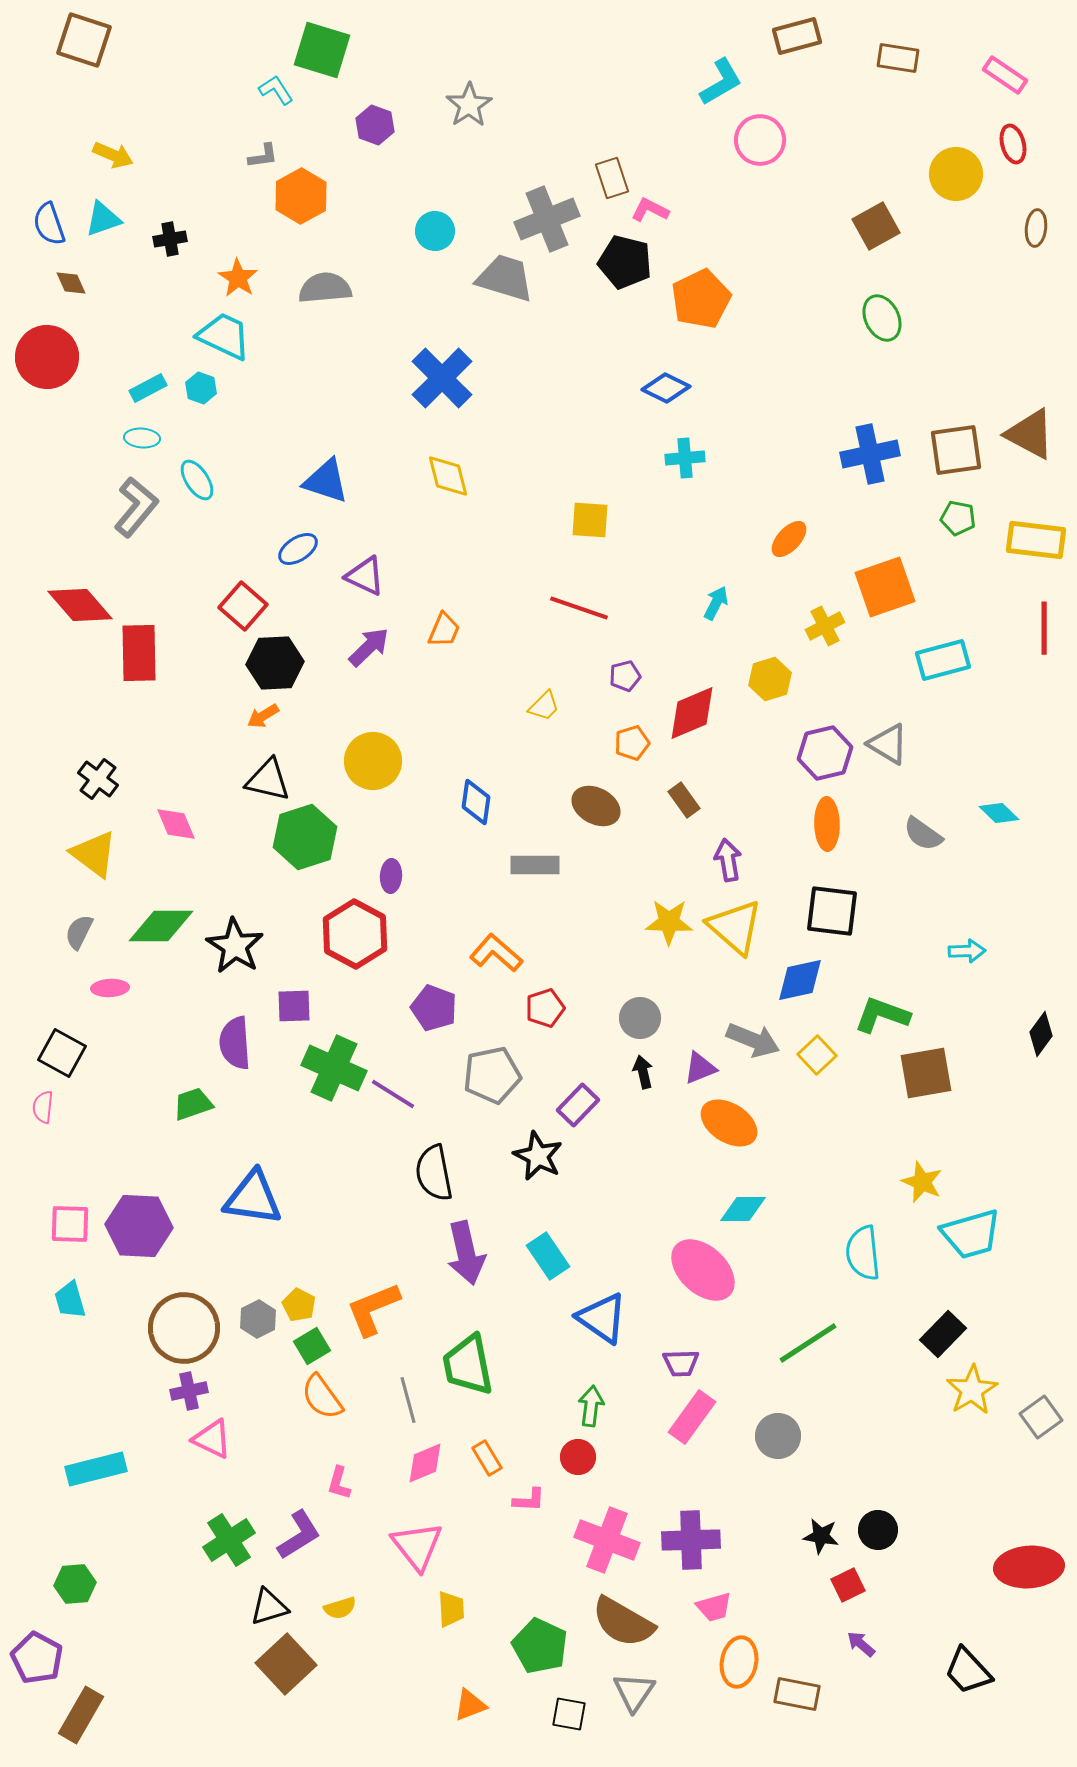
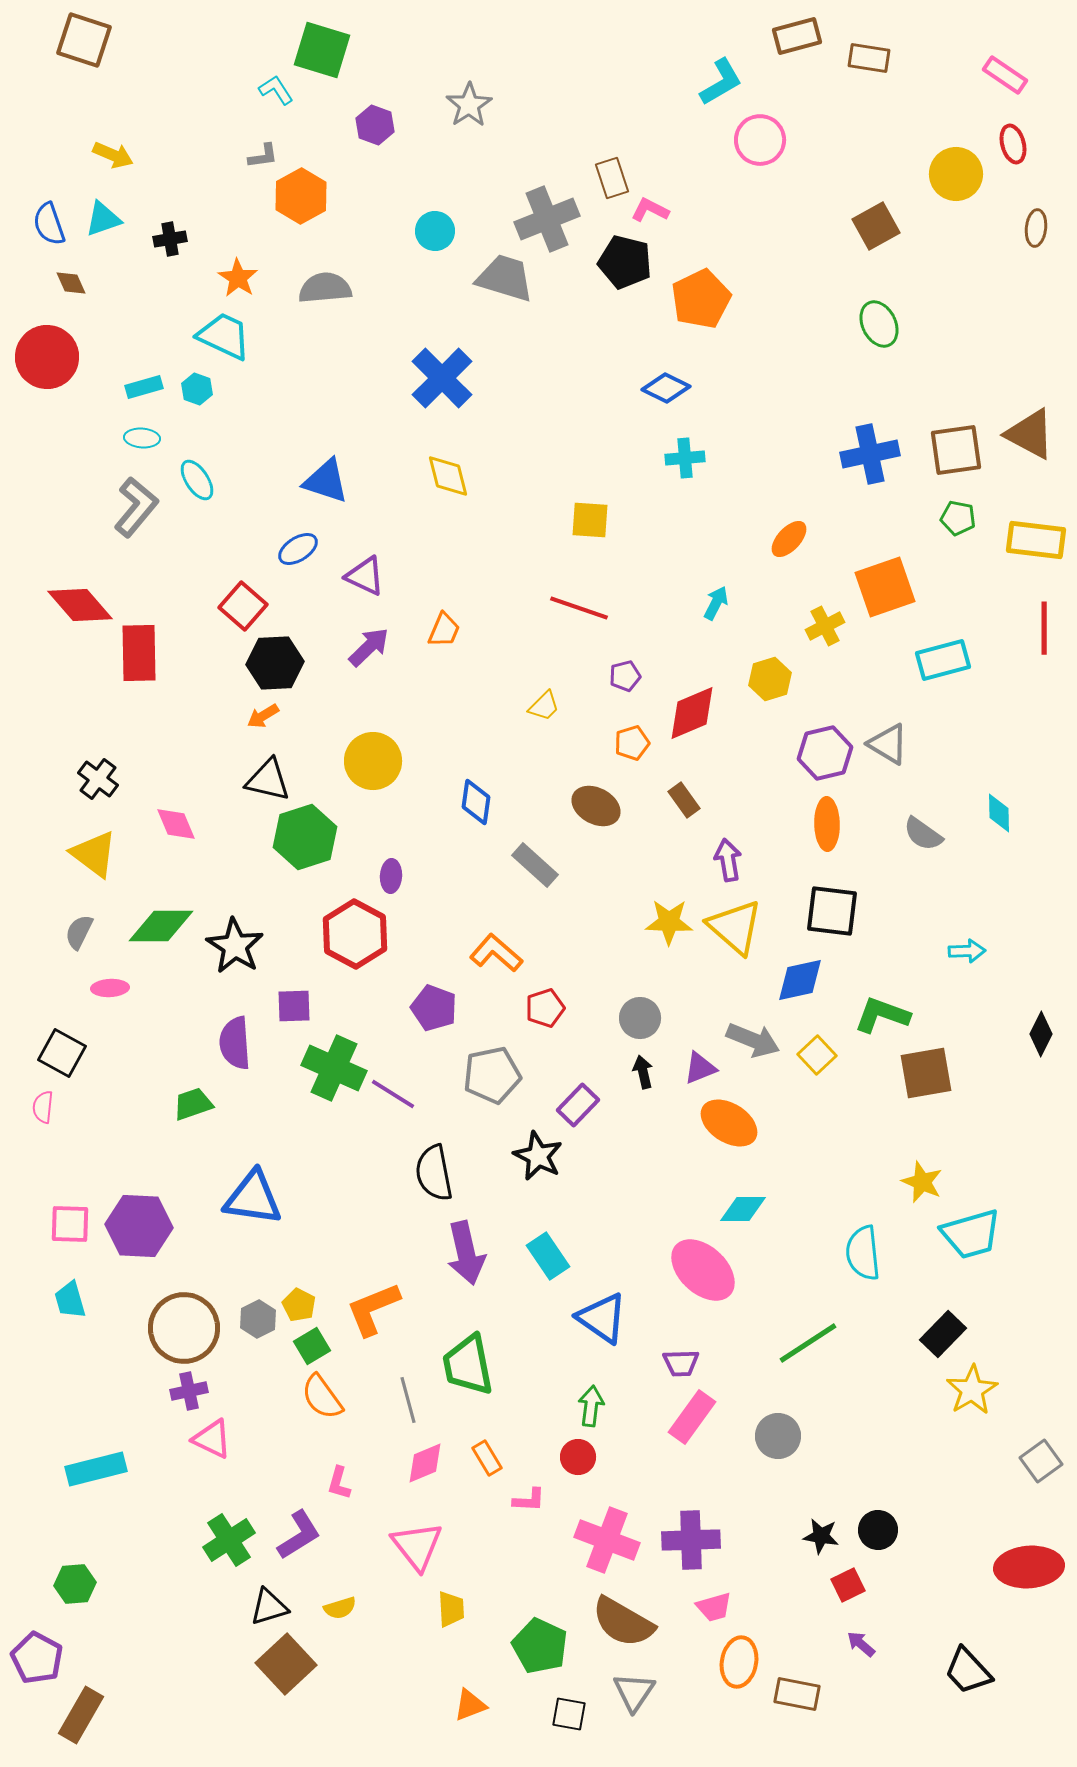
brown rectangle at (898, 58): moved 29 px left
green ellipse at (882, 318): moved 3 px left, 6 px down
cyan rectangle at (148, 388): moved 4 px left, 1 px up; rotated 12 degrees clockwise
cyan hexagon at (201, 388): moved 4 px left, 1 px down
cyan diamond at (999, 813): rotated 45 degrees clockwise
gray rectangle at (535, 865): rotated 42 degrees clockwise
black diamond at (1041, 1034): rotated 9 degrees counterclockwise
gray square at (1041, 1417): moved 44 px down
